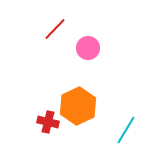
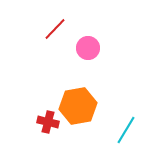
orange hexagon: rotated 15 degrees clockwise
